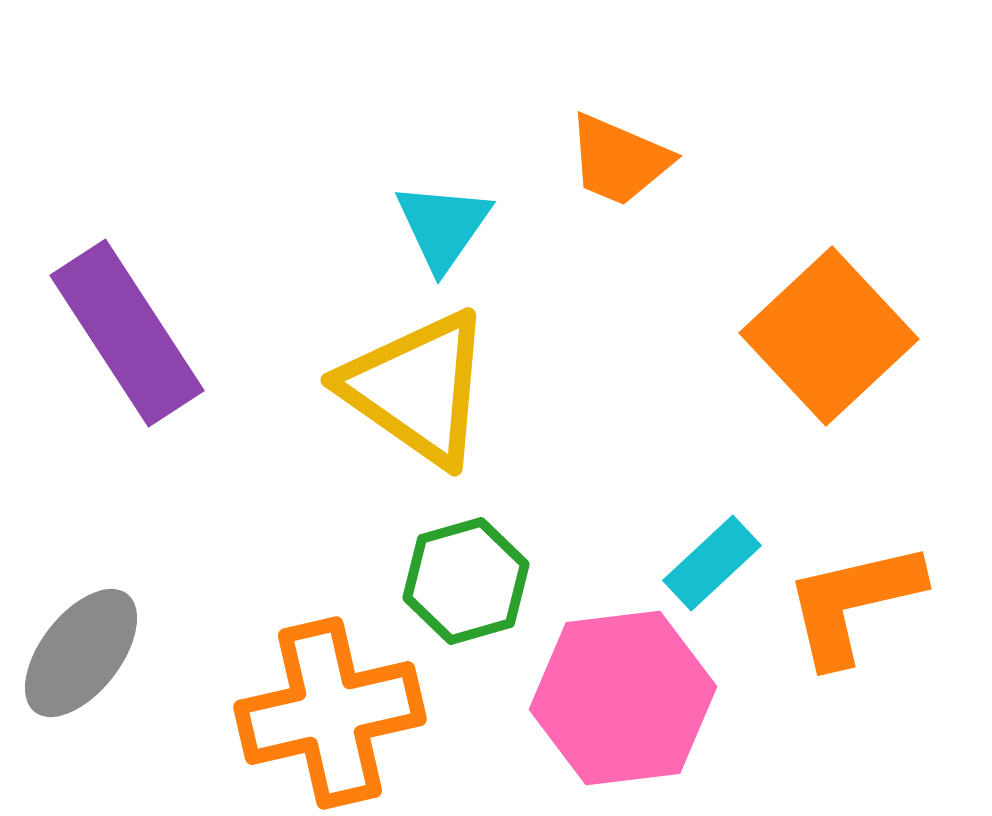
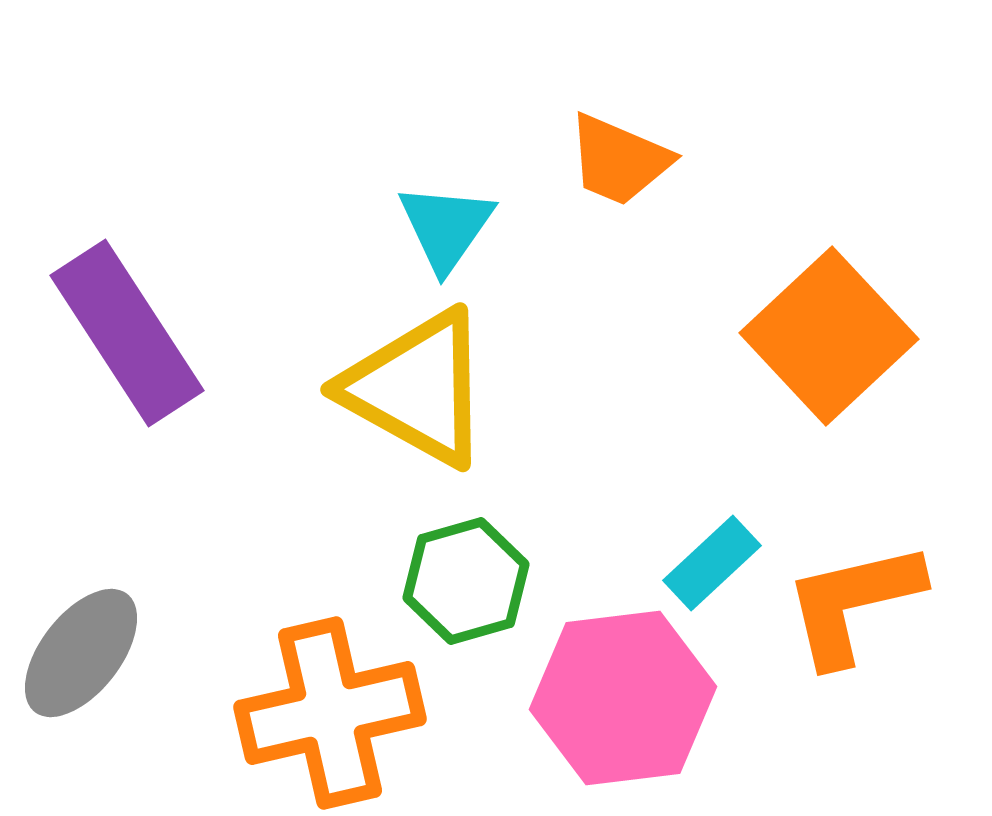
cyan triangle: moved 3 px right, 1 px down
yellow triangle: rotated 6 degrees counterclockwise
